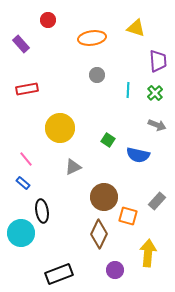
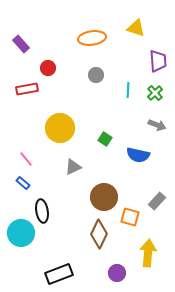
red circle: moved 48 px down
gray circle: moved 1 px left
green square: moved 3 px left, 1 px up
orange square: moved 2 px right, 1 px down
purple circle: moved 2 px right, 3 px down
